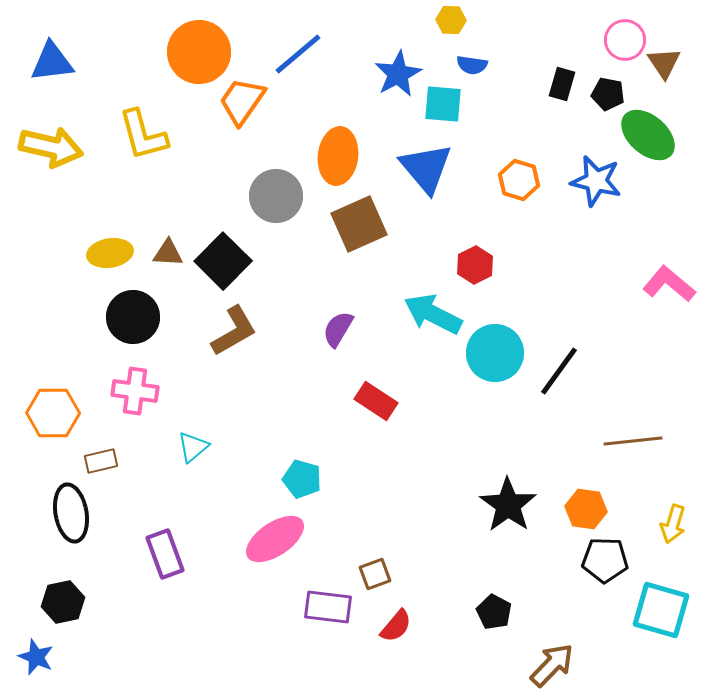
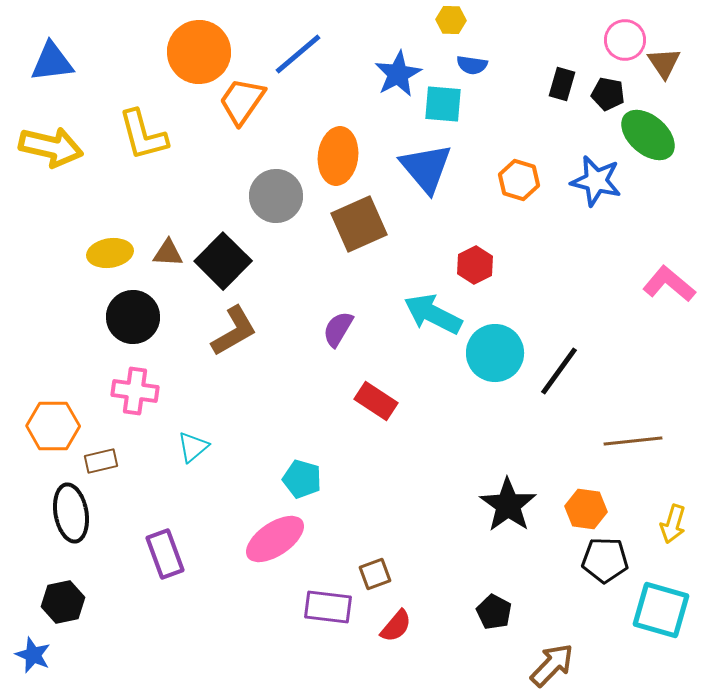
orange hexagon at (53, 413): moved 13 px down
blue star at (36, 657): moved 3 px left, 2 px up
